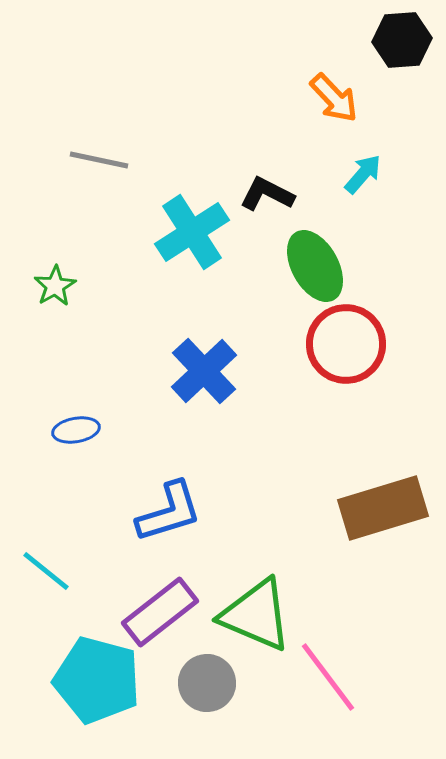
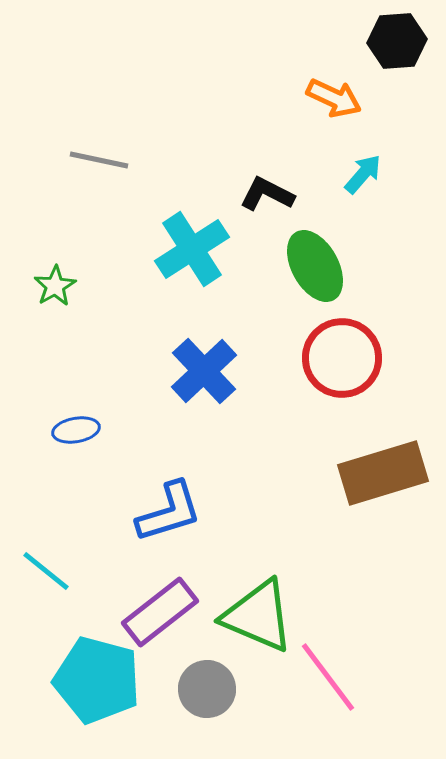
black hexagon: moved 5 px left, 1 px down
orange arrow: rotated 22 degrees counterclockwise
cyan cross: moved 17 px down
red circle: moved 4 px left, 14 px down
brown rectangle: moved 35 px up
green triangle: moved 2 px right, 1 px down
gray circle: moved 6 px down
